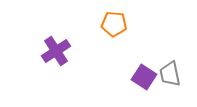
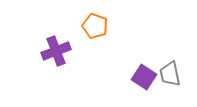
orange pentagon: moved 19 px left, 2 px down; rotated 15 degrees clockwise
purple cross: rotated 12 degrees clockwise
